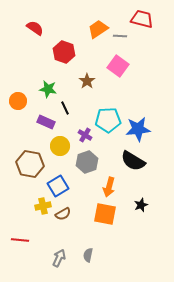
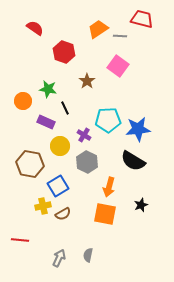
orange circle: moved 5 px right
purple cross: moved 1 px left
gray hexagon: rotated 15 degrees counterclockwise
